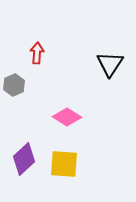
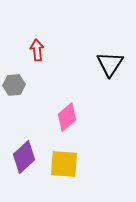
red arrow: moved 3 px up; rotated 10 degrees counterclockwise
gray hexagon: rotated 20 degrees clockwise
pink diamond: rotated 72 degrees counterclockwise
purple diamond: moved 2 px up
